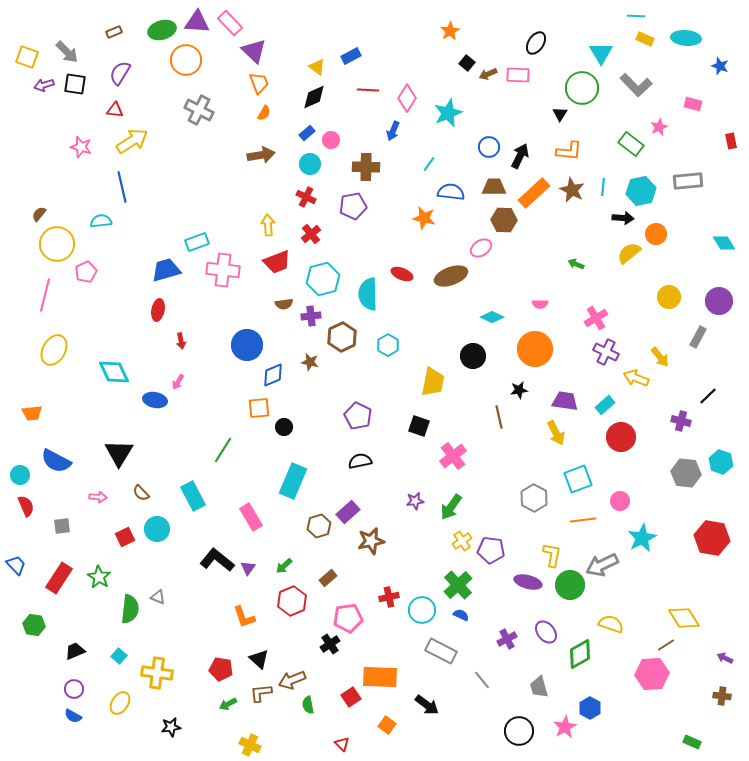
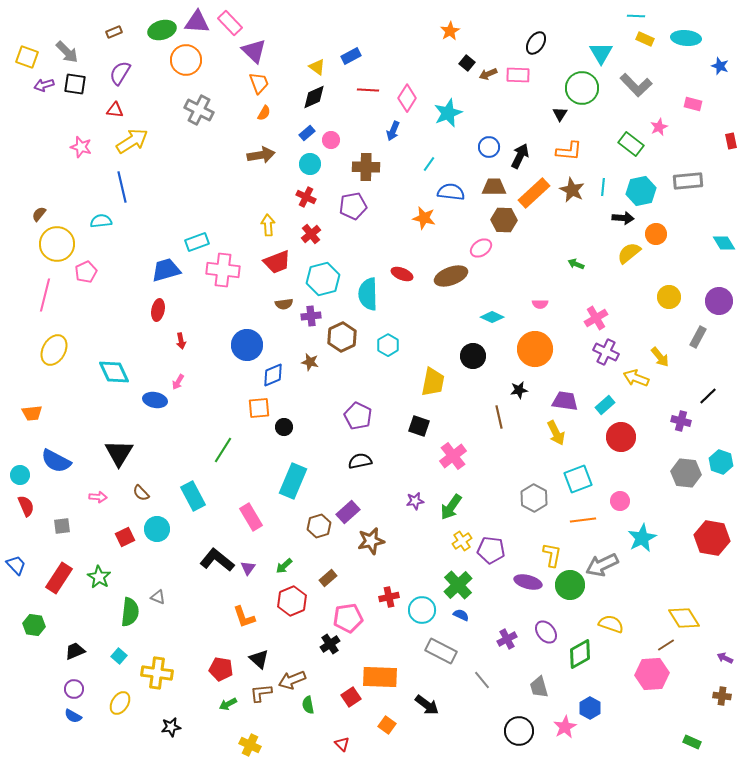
green semicircle at (130, 609): moved 3 px down
